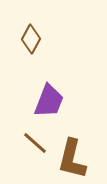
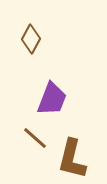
purple trapezoid: moved 3 px right, 2 px up
brown line: moved 5 px up
